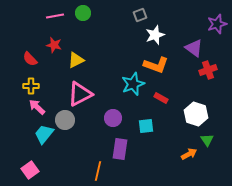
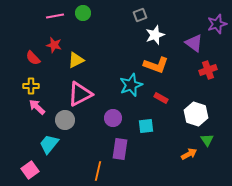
purple triangle: moved 5 px up
red semicircle: moved 3 px right, 1 px up
cyan star: moved 2 px left, 1 px down
cyan trapezoid: moved 5 px right, 10 px down
